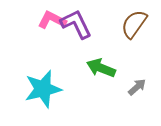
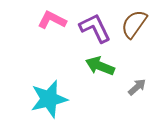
purple L-shape: moved 19 px right, 4 px down
green arrow: moved 1 px left, 2 px up
cyan star: moved 6 px right, 10 px down
